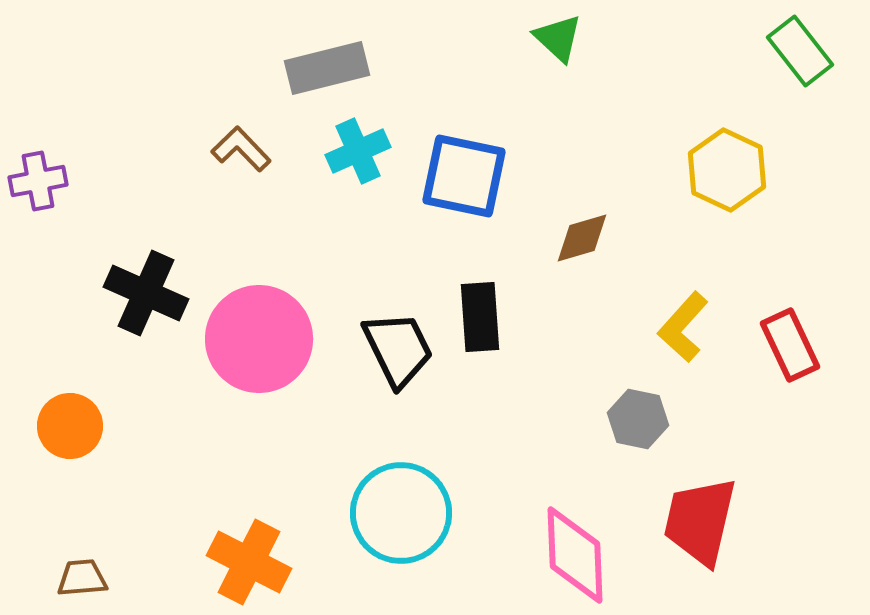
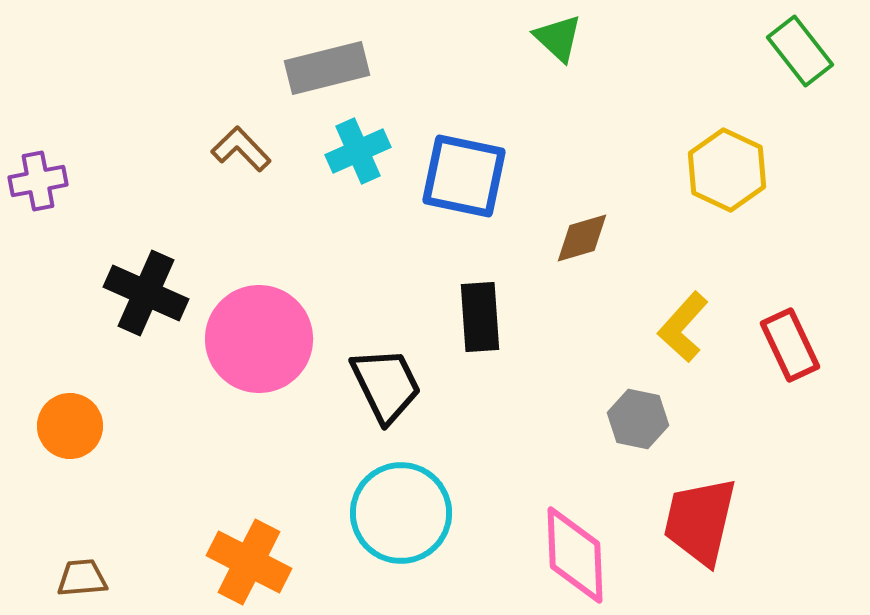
black trapezoid: moved 12 px left, 36 px down
